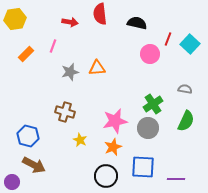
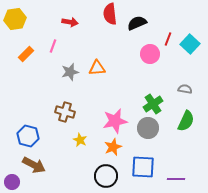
red semicircle: moved 10 px right
black semicircle: rotated 36 degrees counterclockwise
